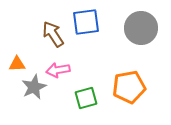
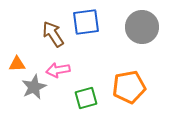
gray circle: moved 1 px right, 1 px up
